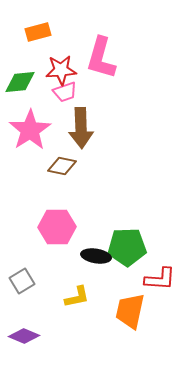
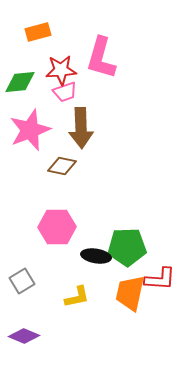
pink star: rotated 12 degrees clockwise
orange trapezoid: moved 18 px up
